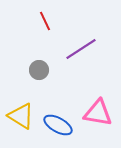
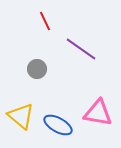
purple line: rotated 68 degrees clockwise
gray circle: moved 2 px left, 1 px up
yellow triangle: rotated 8 degrees clockwise
